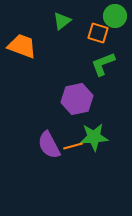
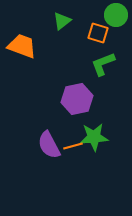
green circle: moved 1 px right, 1 px up
